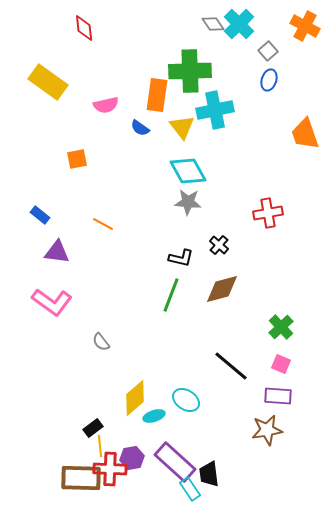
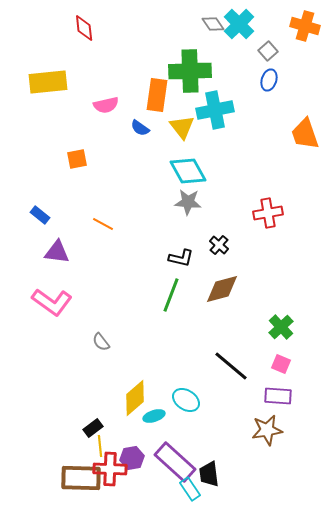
orange cross at (305, 26): rotated 12 degrees counterclockwise
yellow rectangle at (48, 82): rotated 42 degrees counterclockwise
